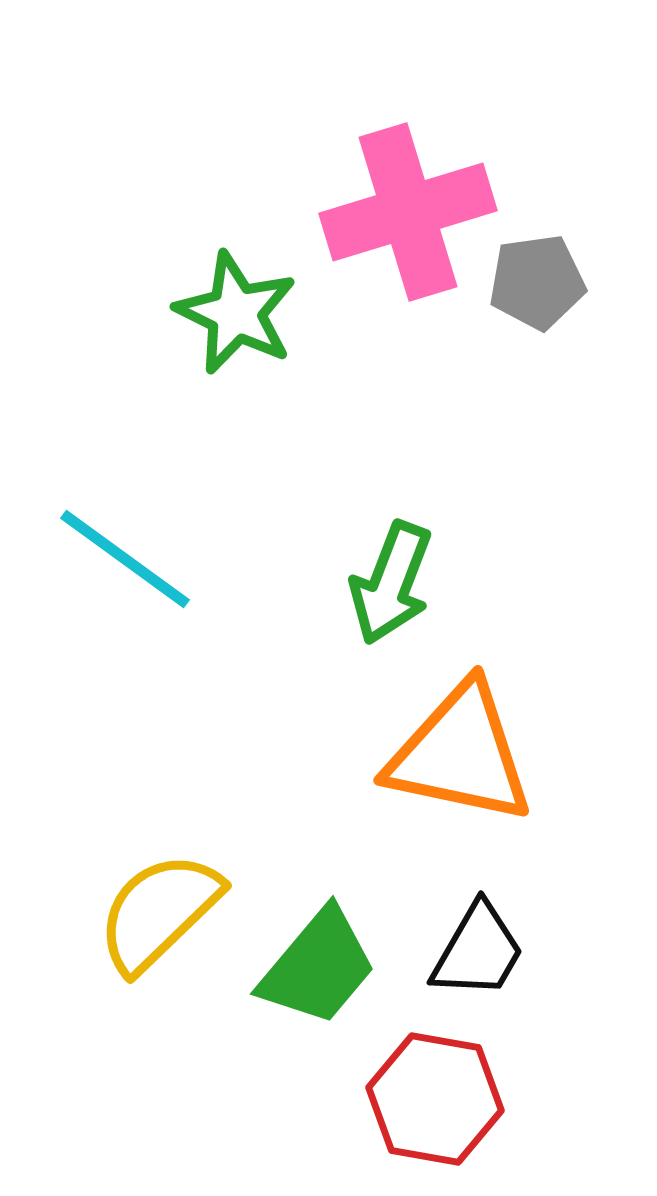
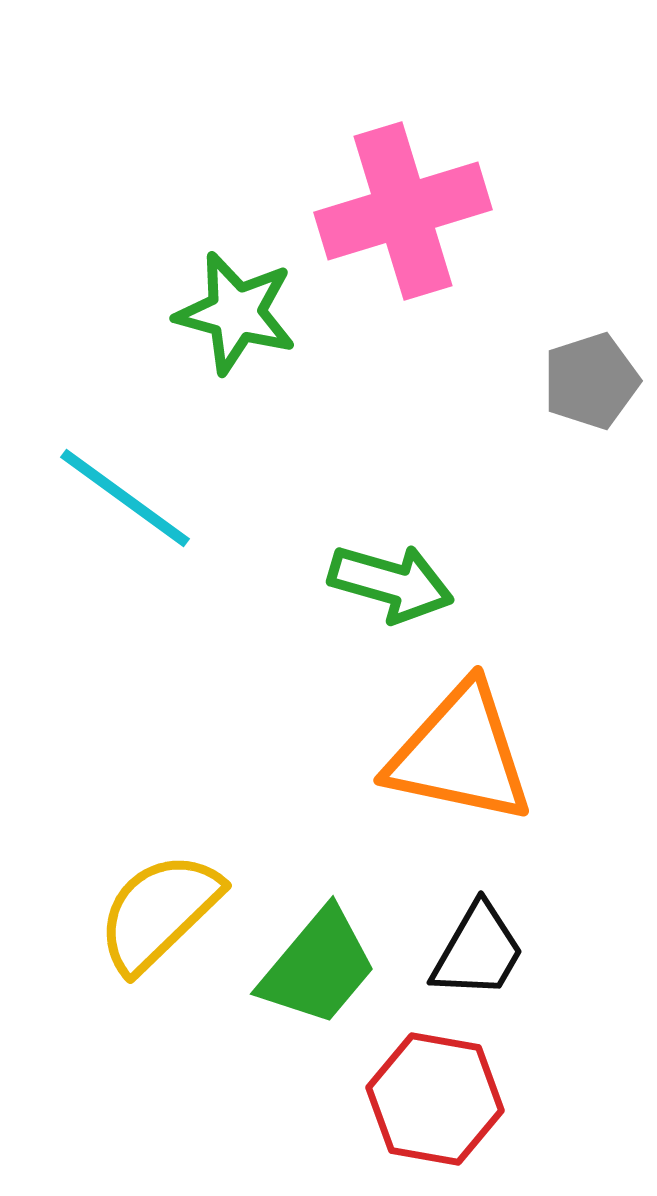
pink cross: moved 5 px left, 1 px up
gray pentagon: moved 54 px right, 99 px down; rotated 10 degrees counterclockwise
green star: rotated 11 degrees counterclockwise
cyan line: moved 61 px up
green arrow: rotated 95 degrees counterclockwise
